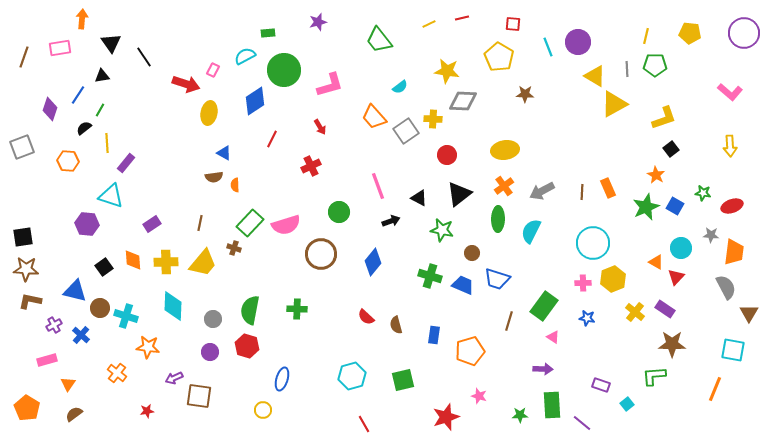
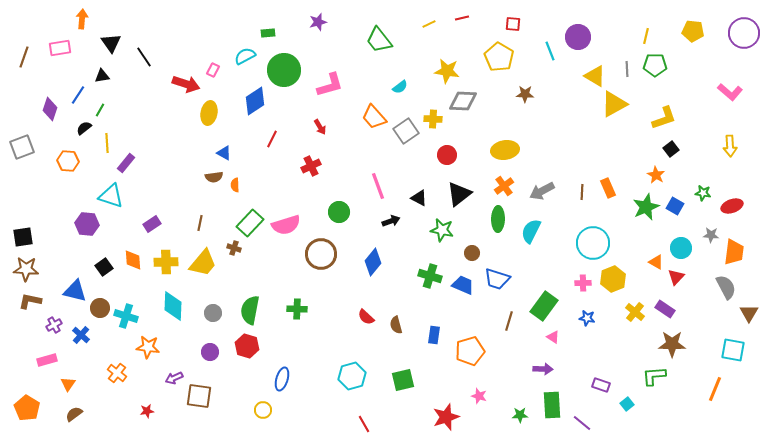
yellow pentagon at (690, 33): moved 3 px right, 2 px up
purple circle at (578, 42): moved 5 px up
cyan line at (548, 47): moved 2 px right, 4 px down
gray circle at (213, 319): moved 6 px up
